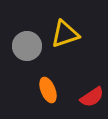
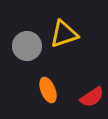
yellow triangle: moved 1 px left
